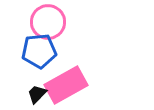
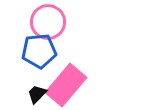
pink rectangle: rotated 21 degrees counterclockwise
